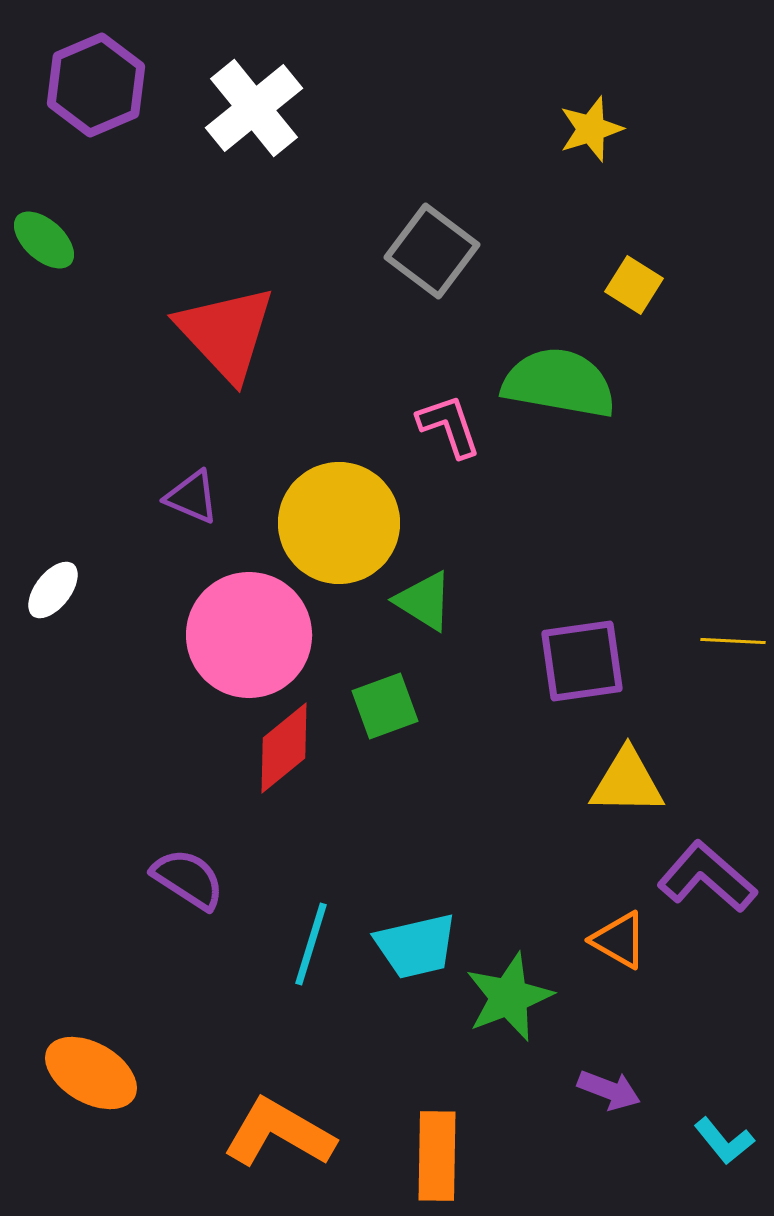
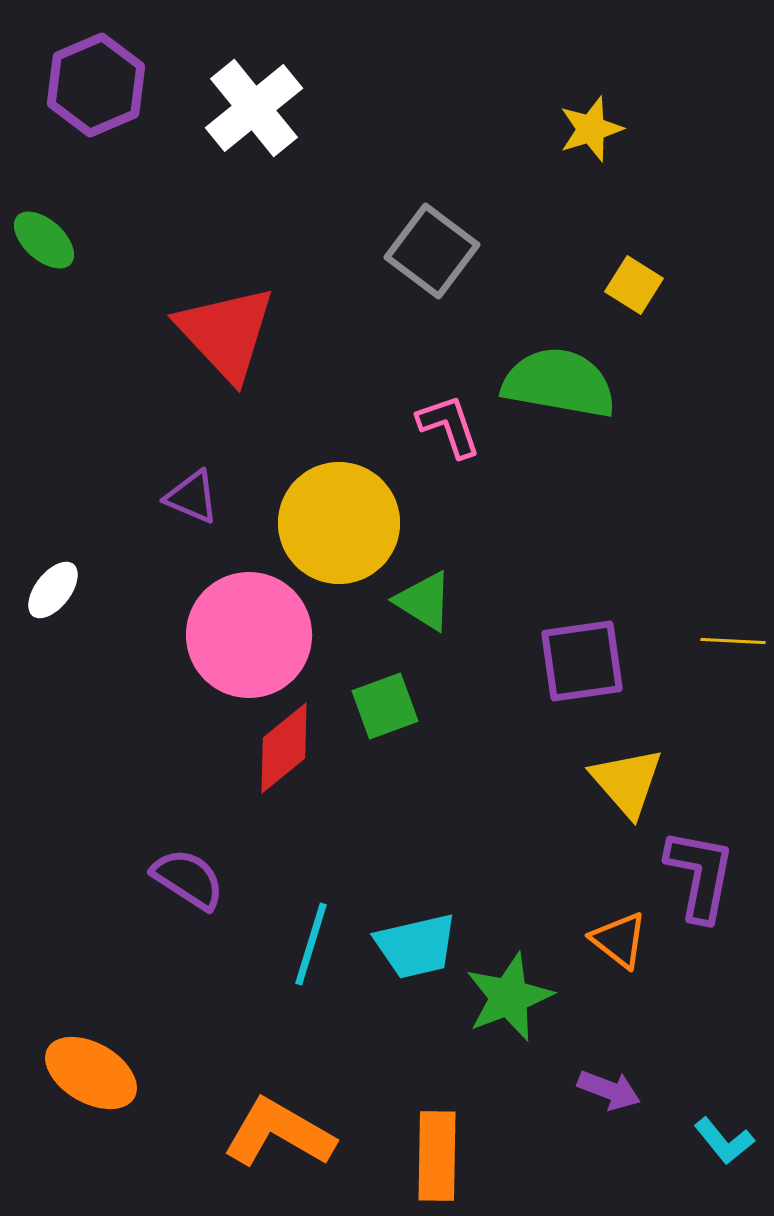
yellow triangle: rotated 48 degrees clockwise
purple L-shape: moved 7 px left, 2 px up; rotated 60 degrees clockwise
orange triangle: rotated 8 degrees clockwise
